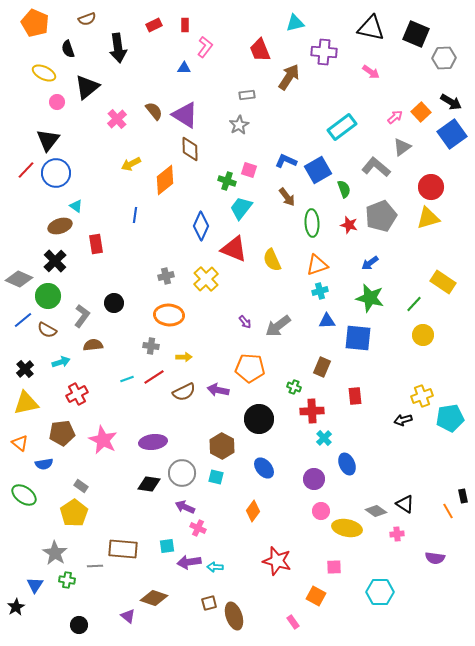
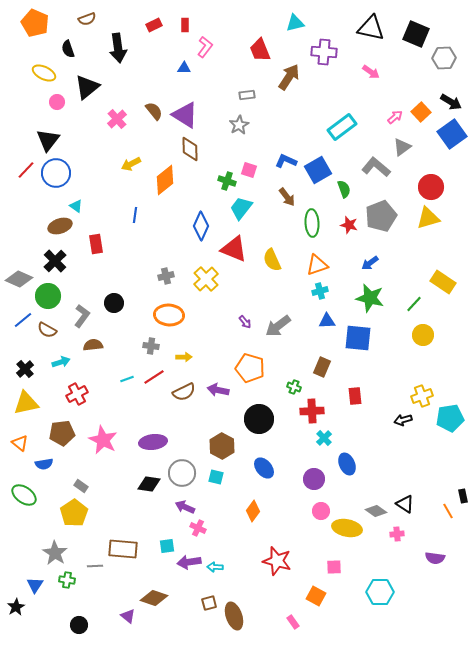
orange pentagon at (250, 368): rotated 12 degrees clockwise
